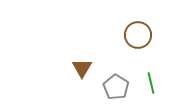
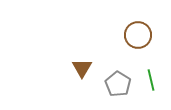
green line: moved 3 px up
gray pentagon: moved 2 px right, 3 px up
